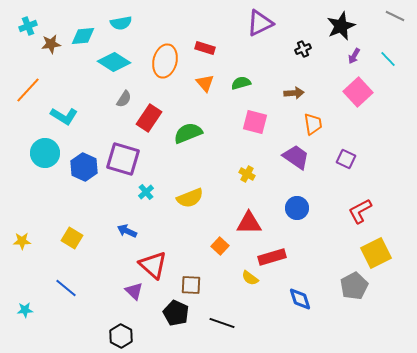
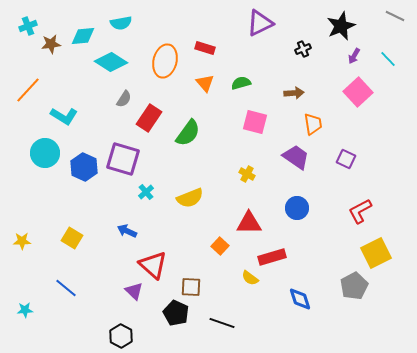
cyan diamond at (114, 62): moved 3 px left
green semicircle at (188, 133): rotated 148 degrees clockwise
brown square at (191, 285): moved 2 px down
